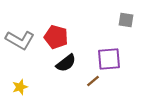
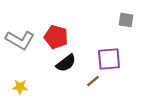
yellow star: rotated 21 degrees clockwise
